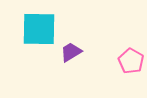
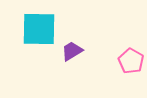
purple trapezoid: moved 1 px right, 1 px up
